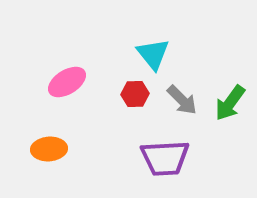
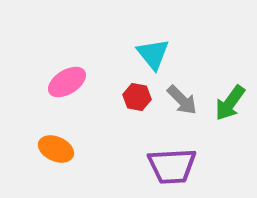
red hexagon: moved 2 px right, 3 px down; rotated 12 degrees clockwise
orange ellipse: moved 7 px right; rotated 28 degrees clockwise
purple trapezoid: moved 7 px right, 8 px down
